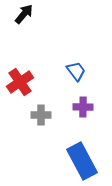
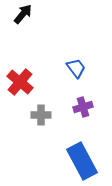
black arrow: moved 1 px left
blue trapezoid: moved 3 px up
red cross: rotated 16 degrees counterclockwise
purple cross: rotated 18 degrees counterclockwise
